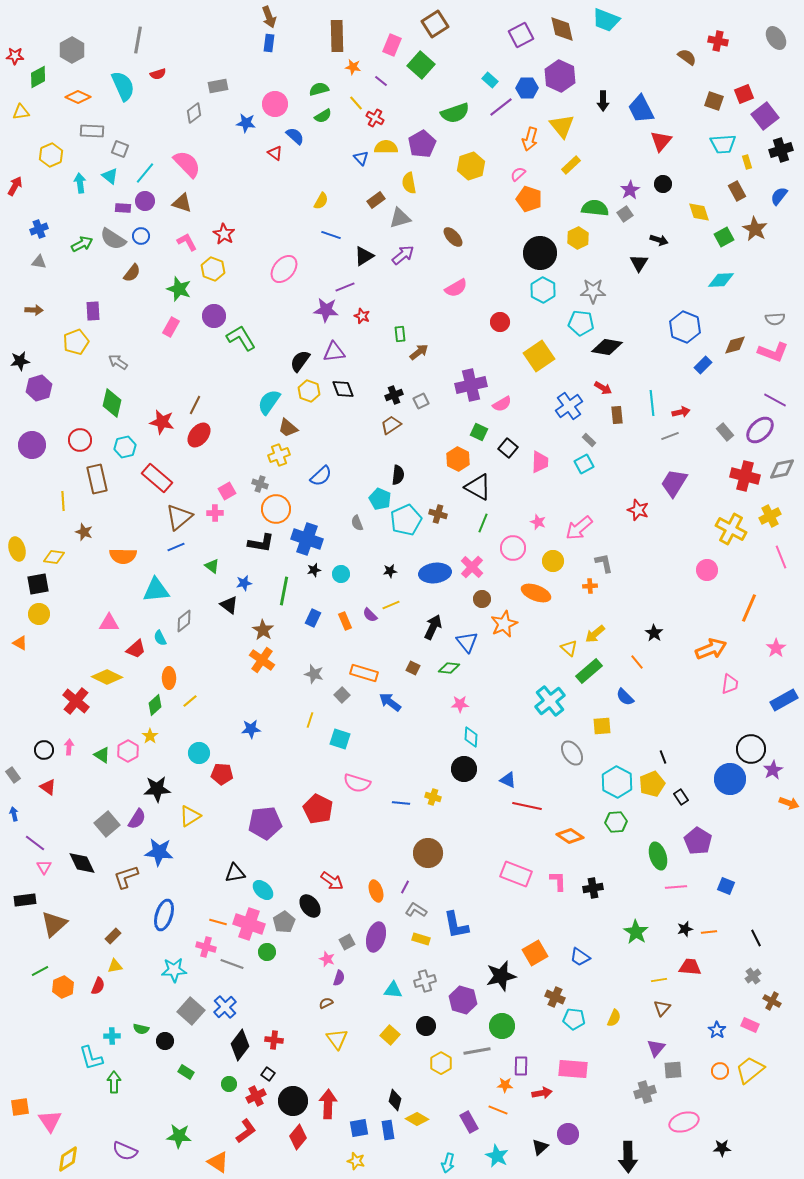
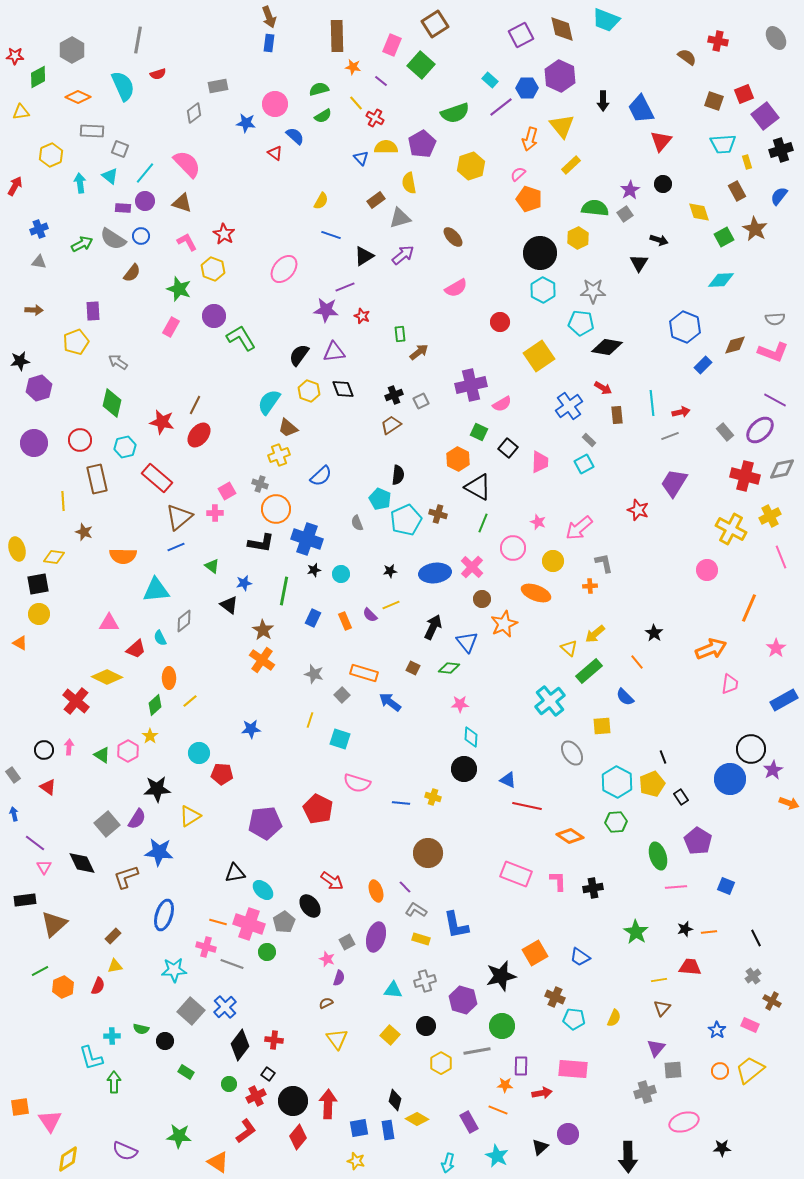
black semicircle at (300, 361): moved 1 px left, 6 px up
purple circle at (32, 445): moved 2 px right, 2 px up
purple line at (405, 887): rotated 72 degrees counterclockwise
